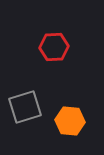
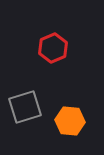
red hexagon: moved 1 px left, 1 px down; rotated 20 degrees counterclockwise
